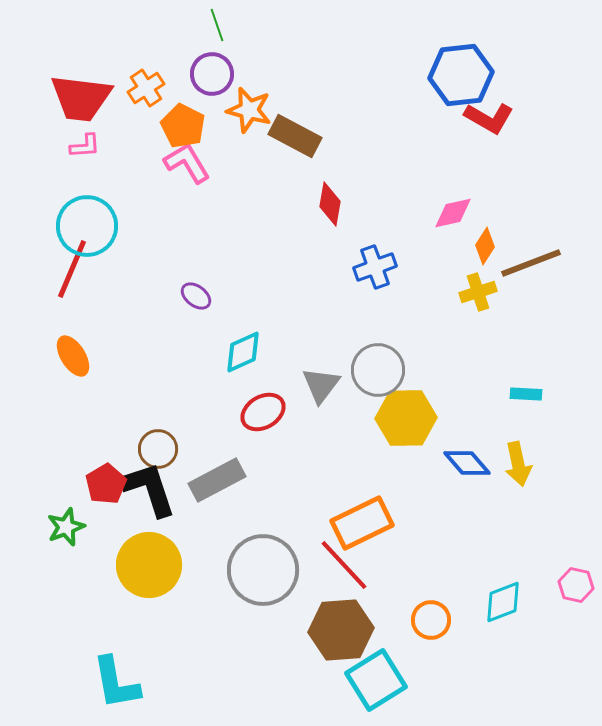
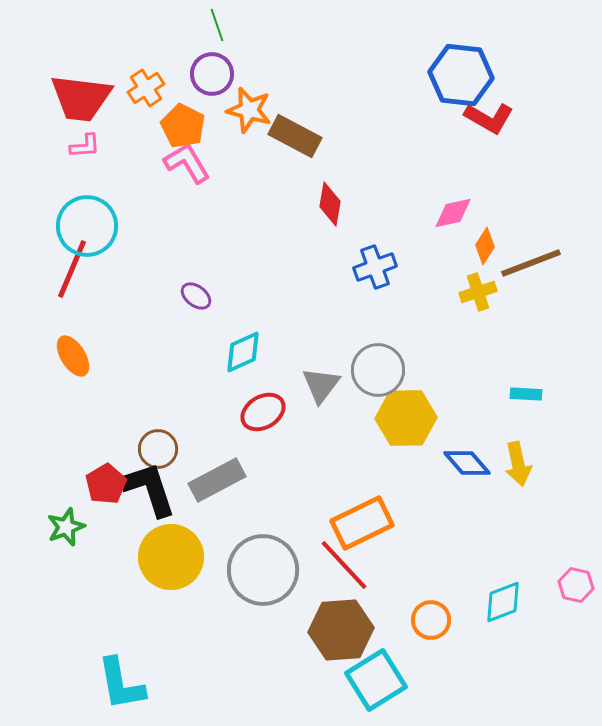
blue hexagon at (461, 75): rotated 12 degrees clockwise
yellow circle at (149, 565): moved 22 px right, 8 px up
cyan L-shape at (116, 683): moved 5 px right, 1 px down
